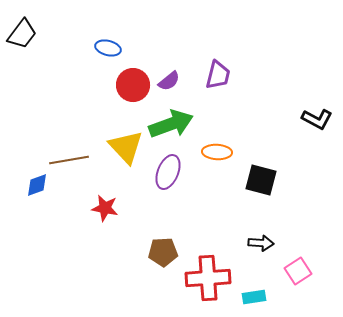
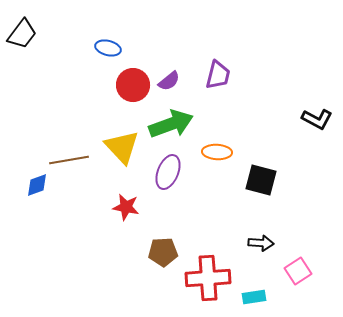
yellow triangle: moved 4 px left
red star: moved 21 px right, 1 px up
